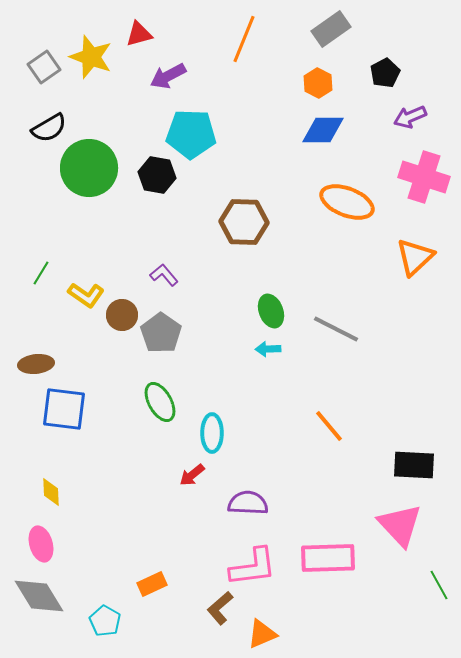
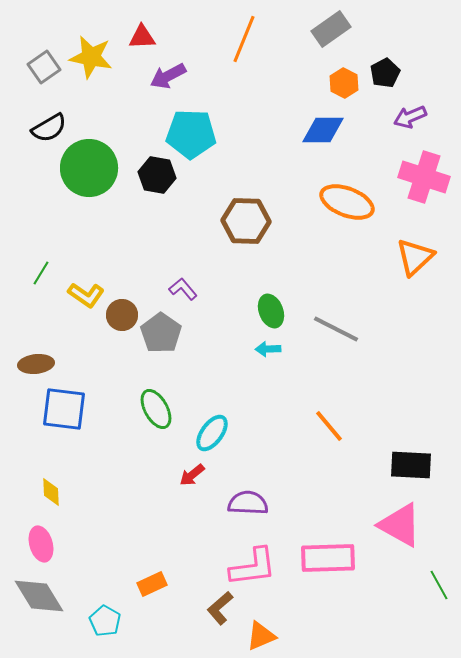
red triangle at (139, 34): moved 3 px right, 3 px down; rotated 12 degrees clockwise
yellow star at (91, 57): rotated 9 degrees counterclockwise
orange hexagon at (318, 83): moved 26 px right
brown hexagon at (244, 222): moved 2 px right, 1 px up
purple L-shape at (164, 275): moved 19 px right, 14 px down
green ellipse at (160, 402): moved 4 px left, 7 px down
cyan ellipse at (212, 433): rotated 36 degrees clockwise
black rectangle at (414, 465): moved 3 px left
pink triangle at (400, 525): rotated 18 degrees counterclockwise
orange triangle at (262, 634): moved 1 px left, 2 px down
